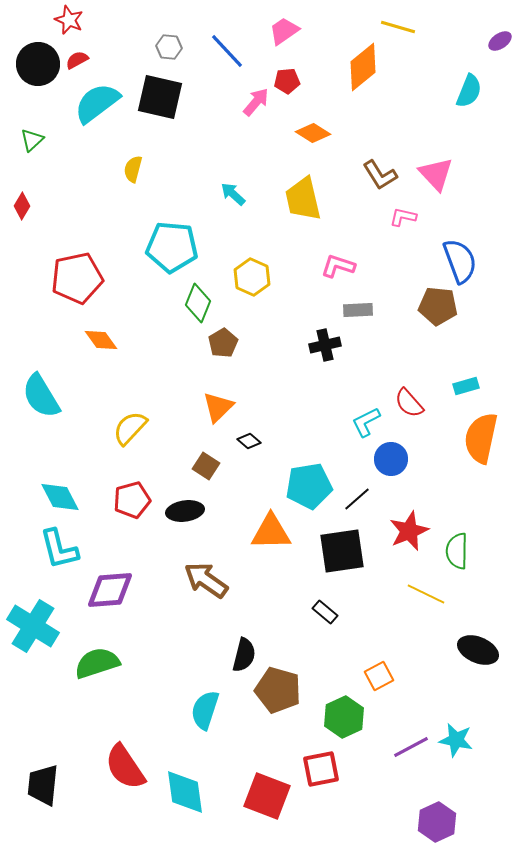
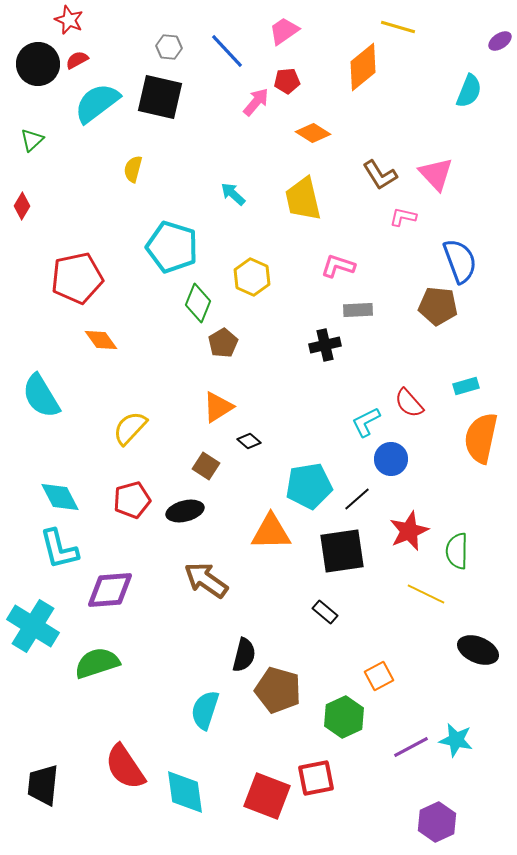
cyan pentagon at (172, 247): rotated 12 degrees clockwise
orange triangle at (218, 407): rotated 12 degrees clockwise
black ellipse at (185, 511): rotated 6 degrees counterclockwise
red square at (321, 769): moved 5 px left, 9 px down
